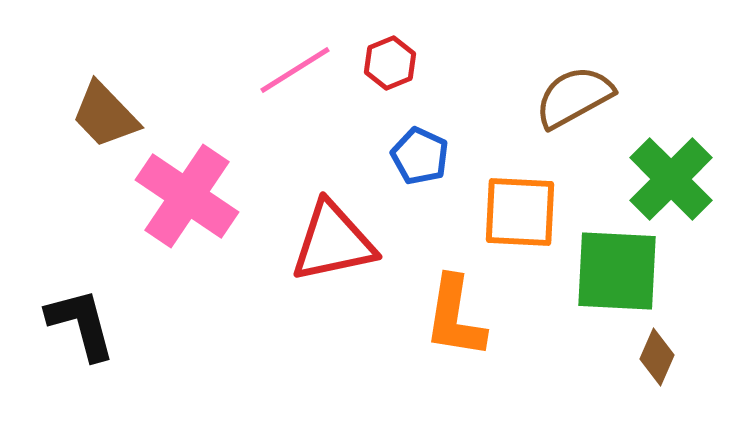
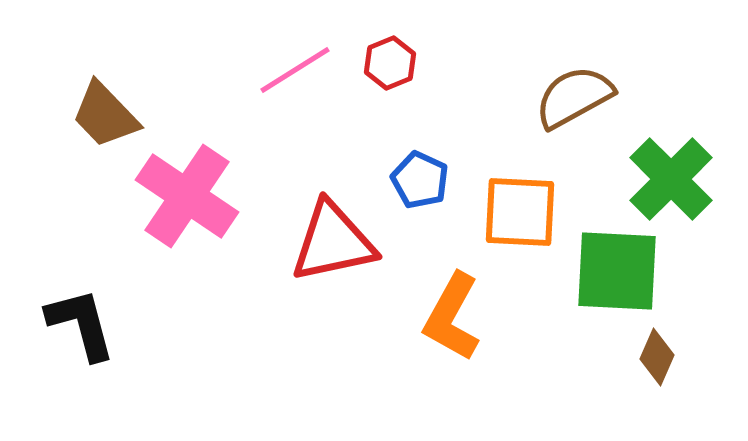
blue pentagon: moved 24 px down
orange L-shape: moved 3 px left; rotated 20 degrees clockwise
